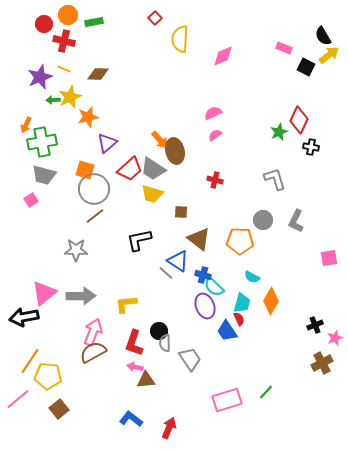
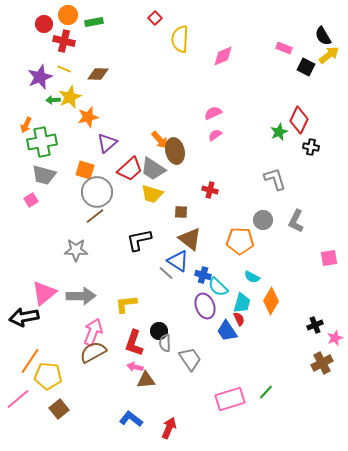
red cross at (215, 180): moved 5 px left, 10 px down
gray circle at (94, 189): moved 3 px right, 3 px down
brown triangle at (199, 239): moved 9 px left
cyan semicircle at (214, 287): moved 4 px right
pink rectangle at (227, 400): moved 3 px right, 1 px up
